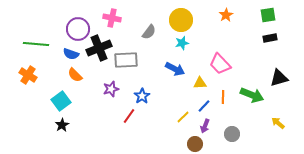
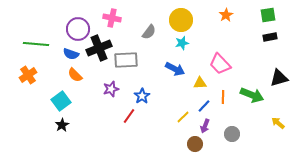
black rectangle: moved 1 px up
orange cross: rotated 24 degrees clockwise
